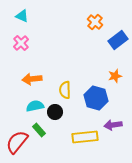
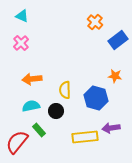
orange star: rotated 24 degrees clockwise
cyan semicircle: moved 4 px left
black circle: moved 1 px right, 1 px up
purple arrow: moved 2 px left, 3 px down
